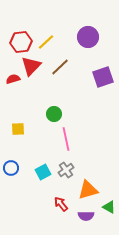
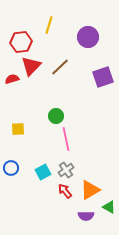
yellow line: moved 3 px right, 17 px up; rotated 30 degrees counterclockwise
red semicircle: moved 1 px left
green circle: moved 2 px right, 2 px down
orange triangle: moved 2 px right; rotated 15 degrees counterclockwise
red arrow: moved 4 px right, 13 px up
